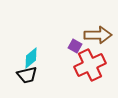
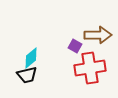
red cross: moved 3 px down; rotated 16 degrees clockwise
